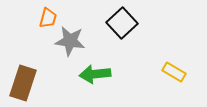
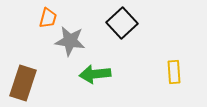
yellow rectangle: rotated 55 degrees clockwise
